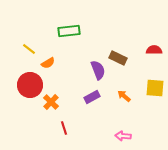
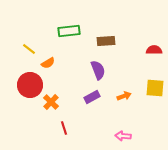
brown rectangle: moved 12 px left, 17 px up; rotated 30 degrees counterclockwise
orange arrow: rotated 120 degrees clockwise
